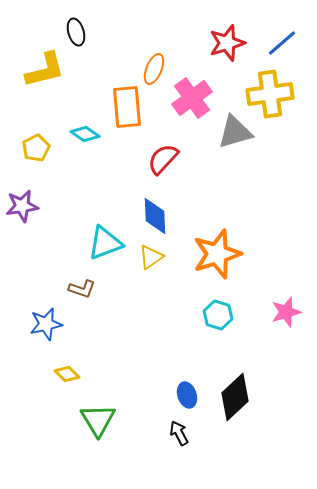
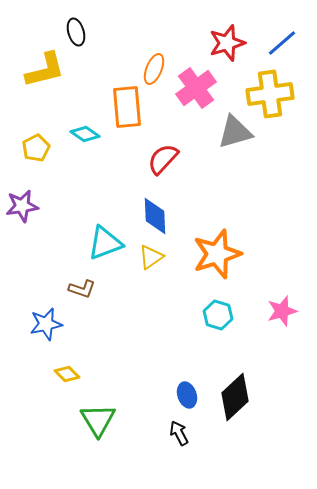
pink cross: moved 4 px right, 10 px up
pink star: moved 4 px left, 1 px up
